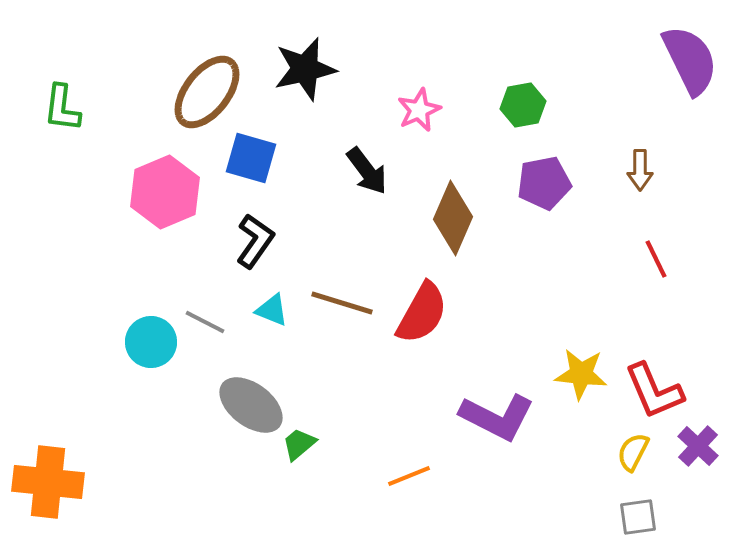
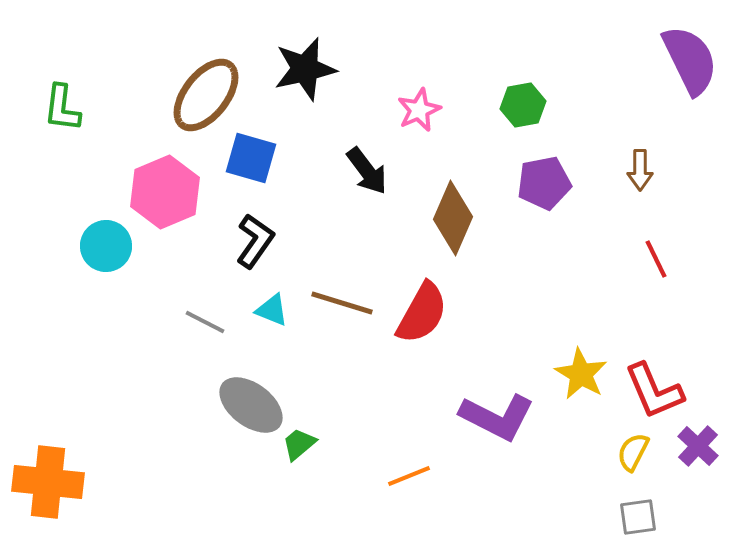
brown ellipse: moved 1 px left, 3 px down
cyan circle: moved 45 px left, 96 px up
yellow star: rotated 24 degrees clockwise
